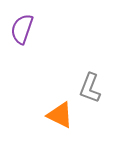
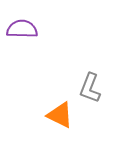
purple semicircle: rotated 72 degrees clockwise
